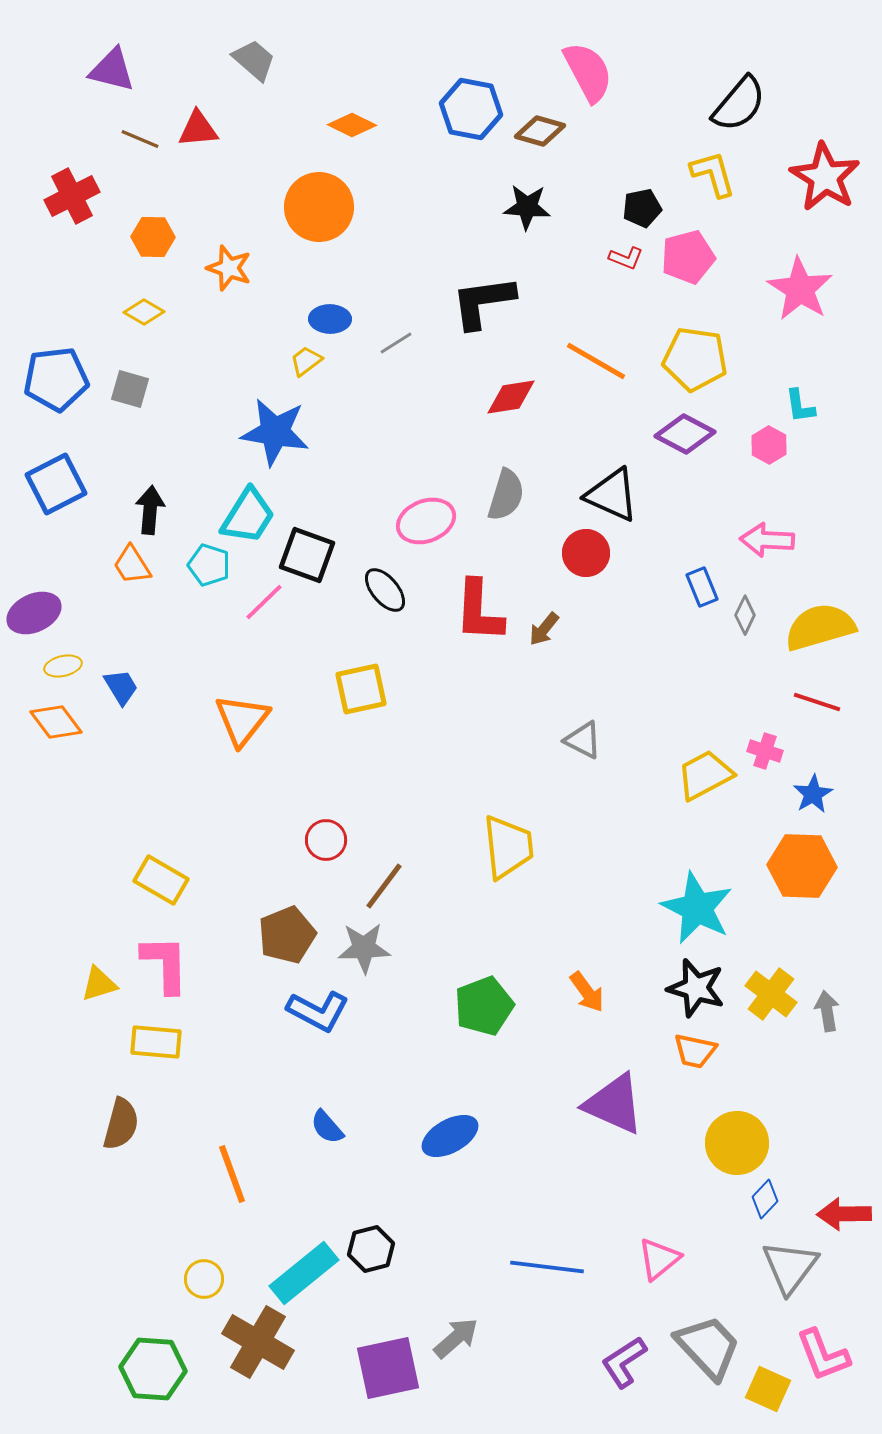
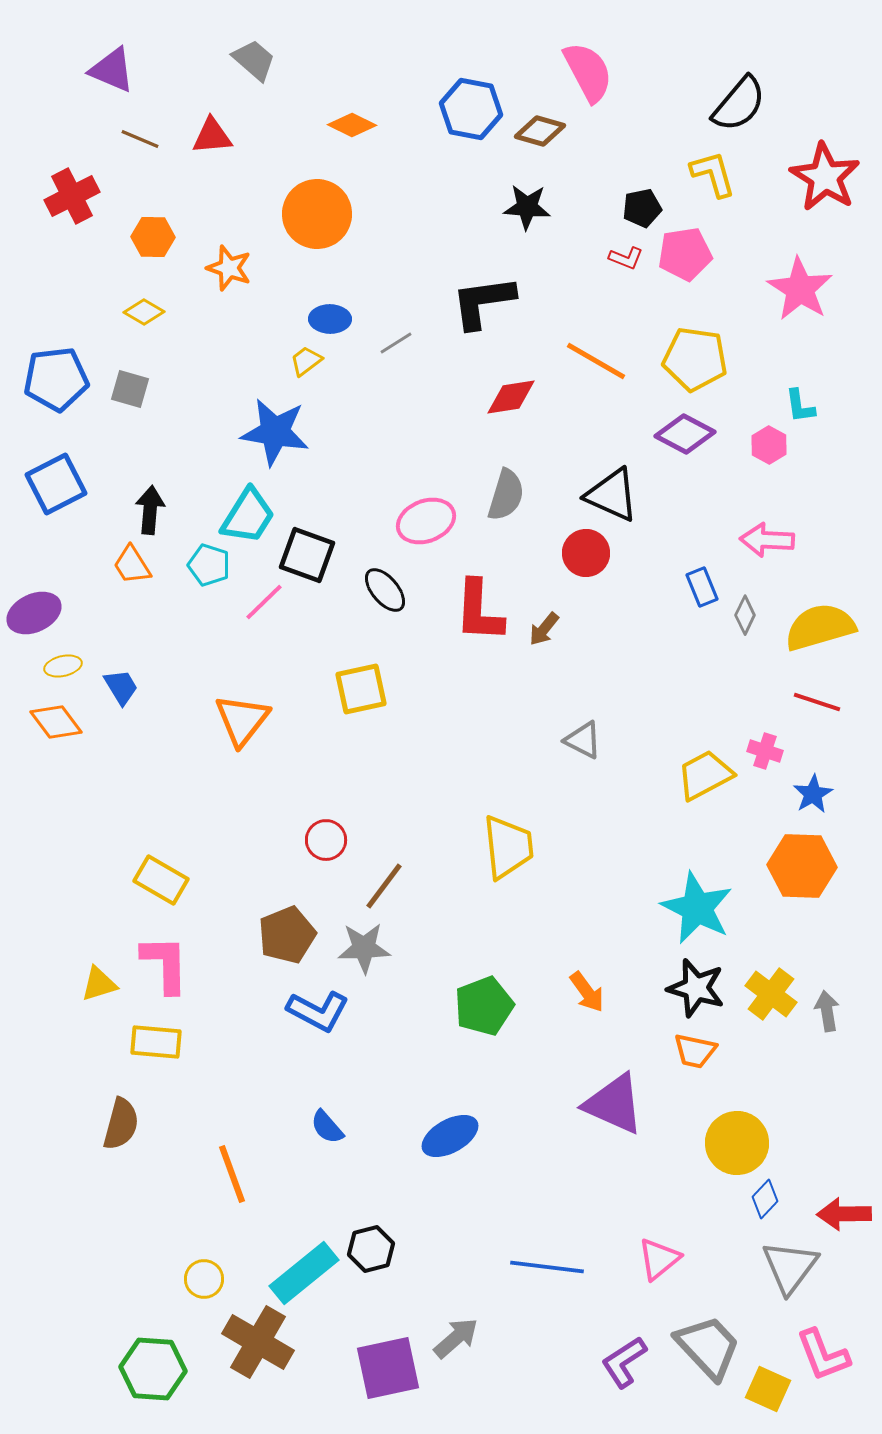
purple triangle at (112, 70): rotated 9 degrees clockwise
red triangle at (198, 129): moved 14 px right, 7 px down
orange circle at (319, 207): moved 2 px left, 7 px down
pink pentagon at (688, 257): moved 3 px left, 3 px up; rotated 6 degrees clockwise
